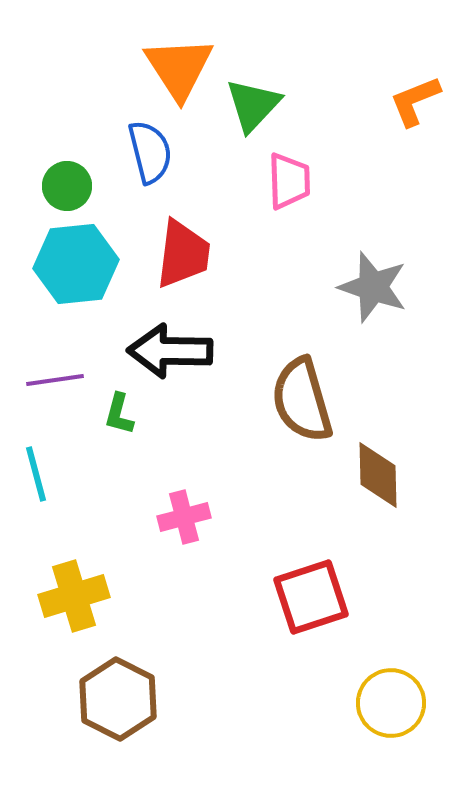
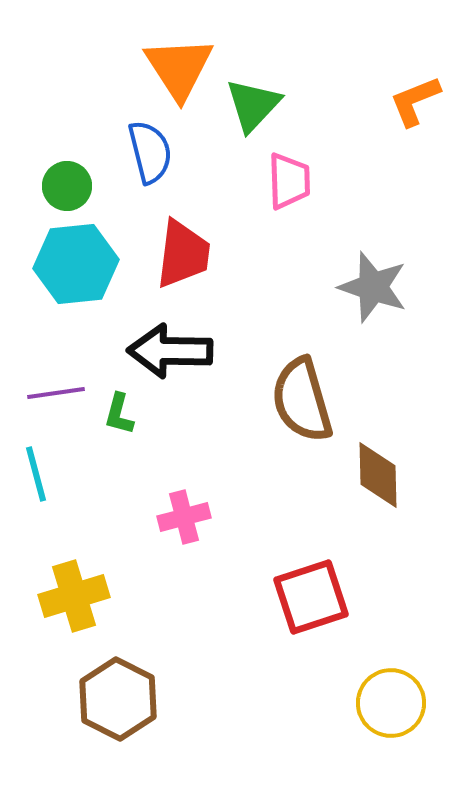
purple line: moved 1 px right, 13 px down
